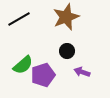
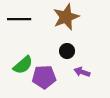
black line: rotated 30 degrees clockwise
purple pentagon: moved 1 px right, 2 px down; rotated 15 degrees clockwise
